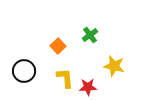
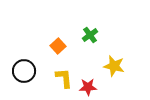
yellow L-shape: moved 1 px left
